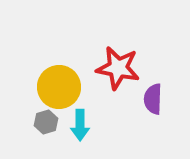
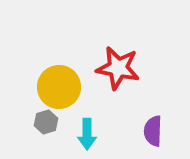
purple semicircle: moved 32 px down
cyan arrow: moved 7 px right, 9 px down
